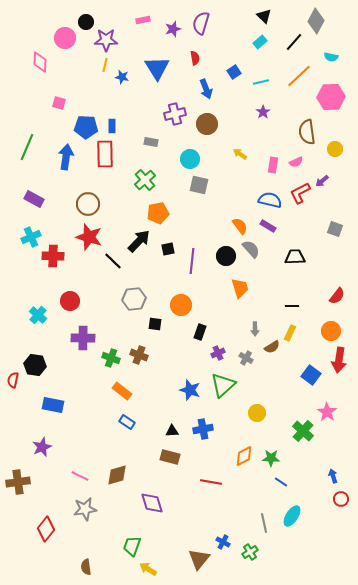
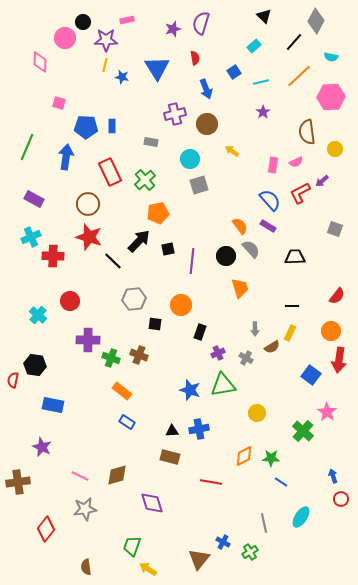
pink rectangle at (143, 20): moved 16 px left
black circle at (86, 22): moved 3 px left
cyan rectangle at (260, 42): moved 6 px left, 4 px down
red rectangle at (105, 154): moved 5 px right, 18 px down; rotated 24 degrees counterclockwise
yellow arrow at (240, 154): moved 8 px left, 3 px up
gray square at (199, 185): rotated 30 degrees counterclockwise
blue semicircle at (270, 200): rotated 35 degrees clockwise
purple cross at (83, 338): moved 5 px right, 2 px down
green triangle at (223, 385): rotated 32 degrees clockwise
blue cross at (203, 429): moved 4 px left
purple star at (42, 447): rotated 24 degrees counterclockwise
cyan ellipse at (292, 516): moved 9 px right, 1 px down
